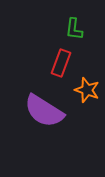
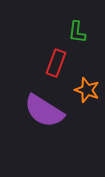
green L-shape: moved 3 px right, 3 px down
red rectangle: moved 5 px left
